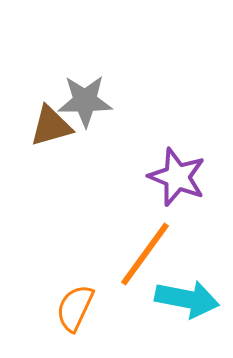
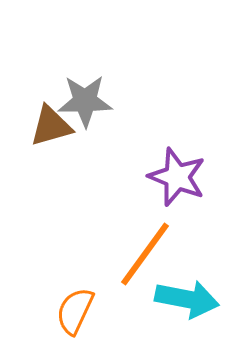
orange semicircle: moved 3 px down
